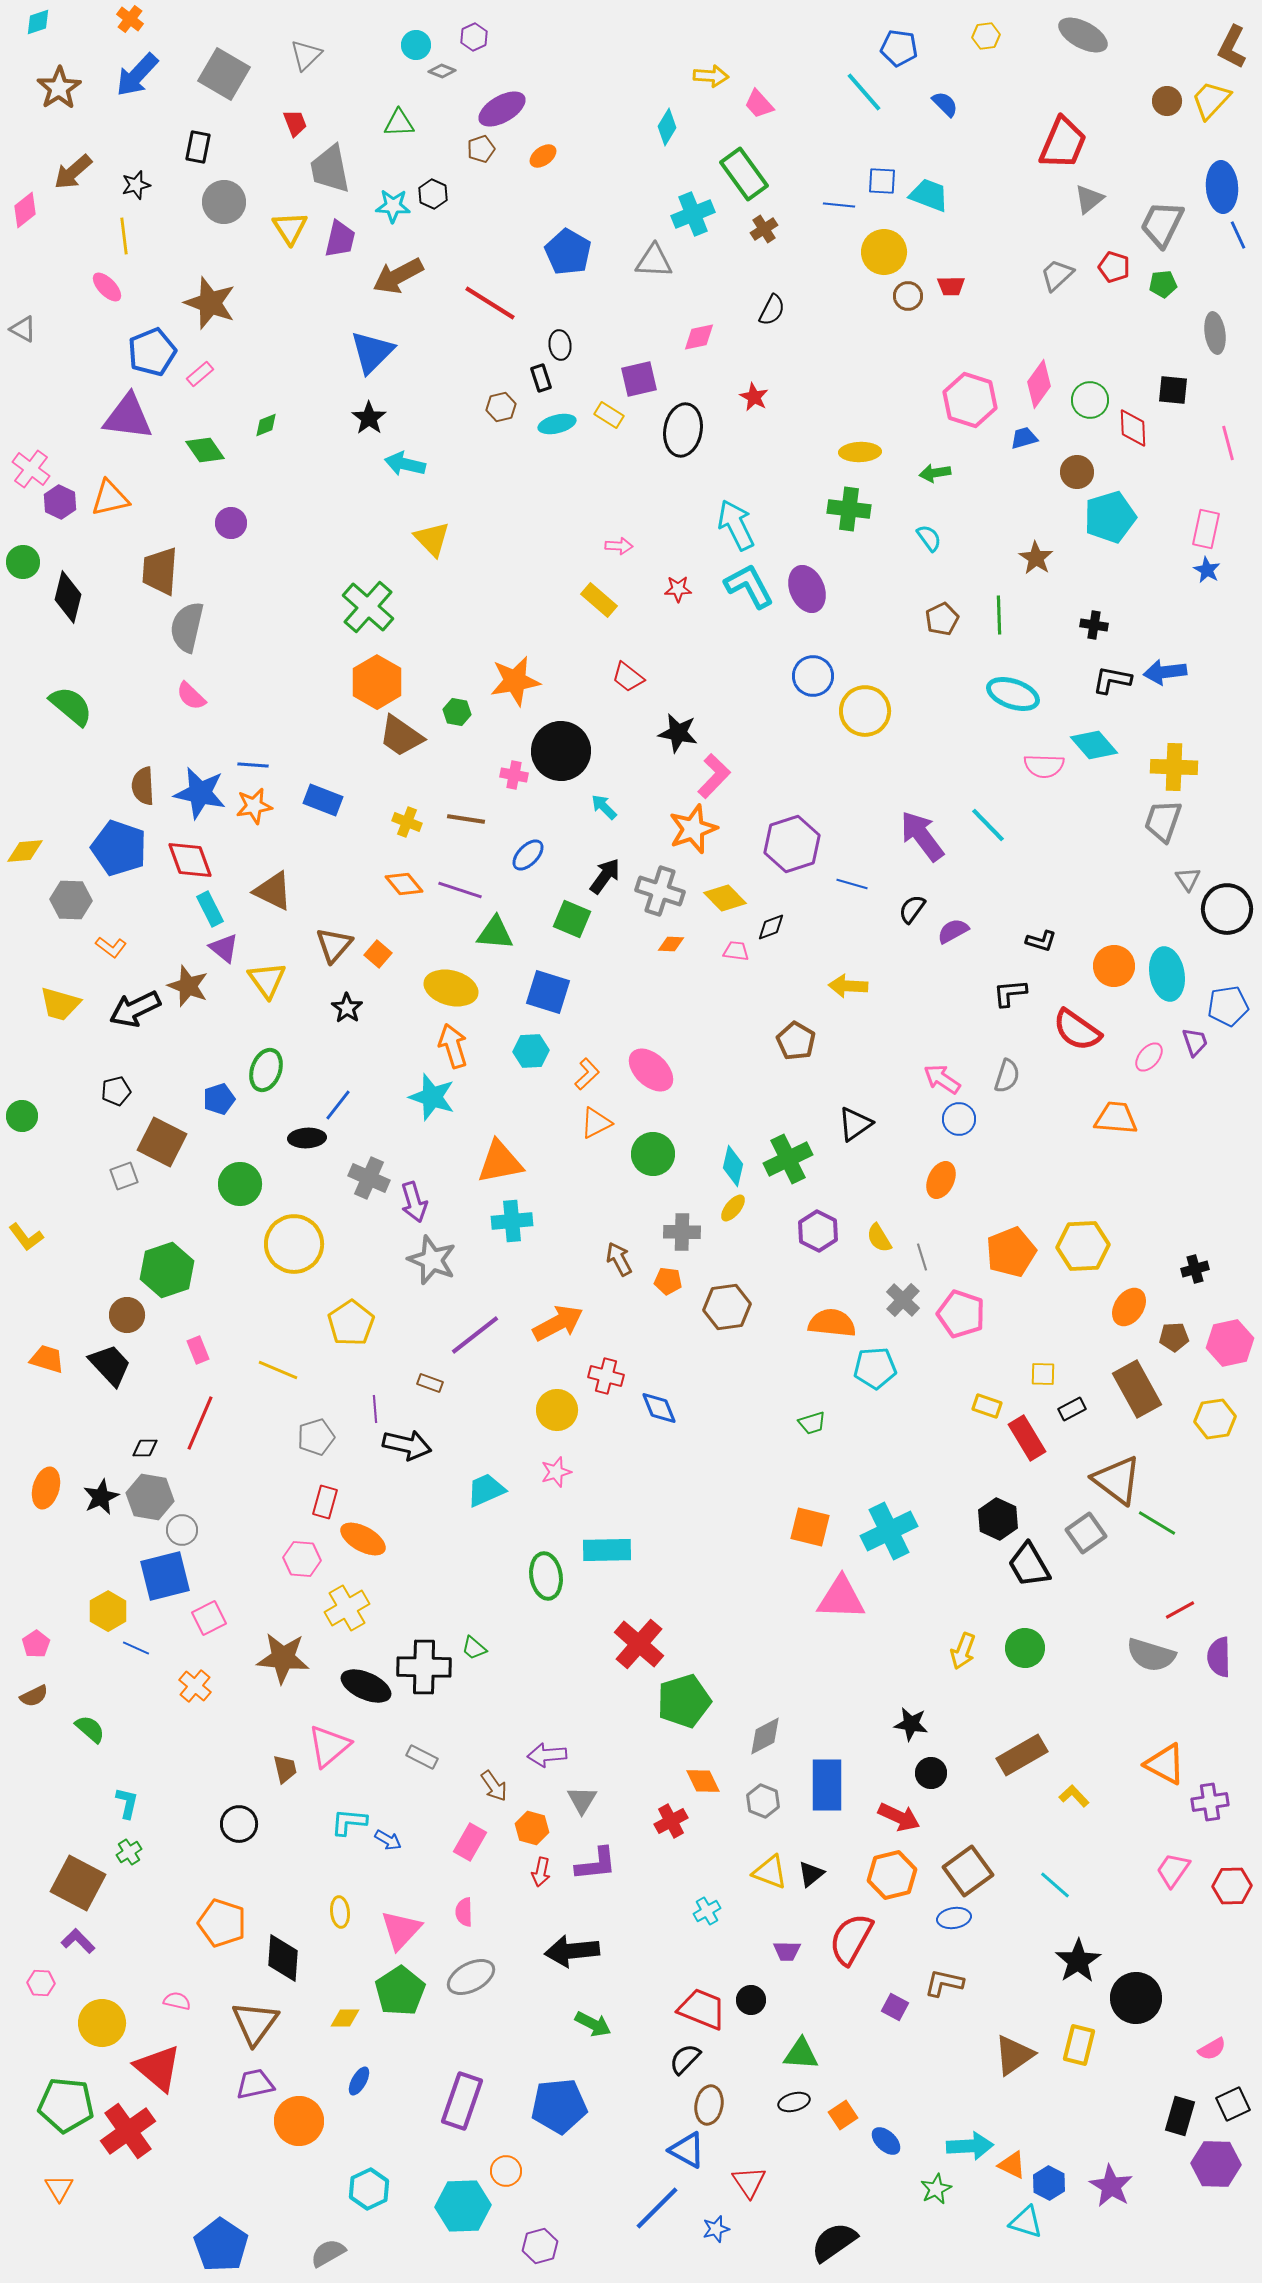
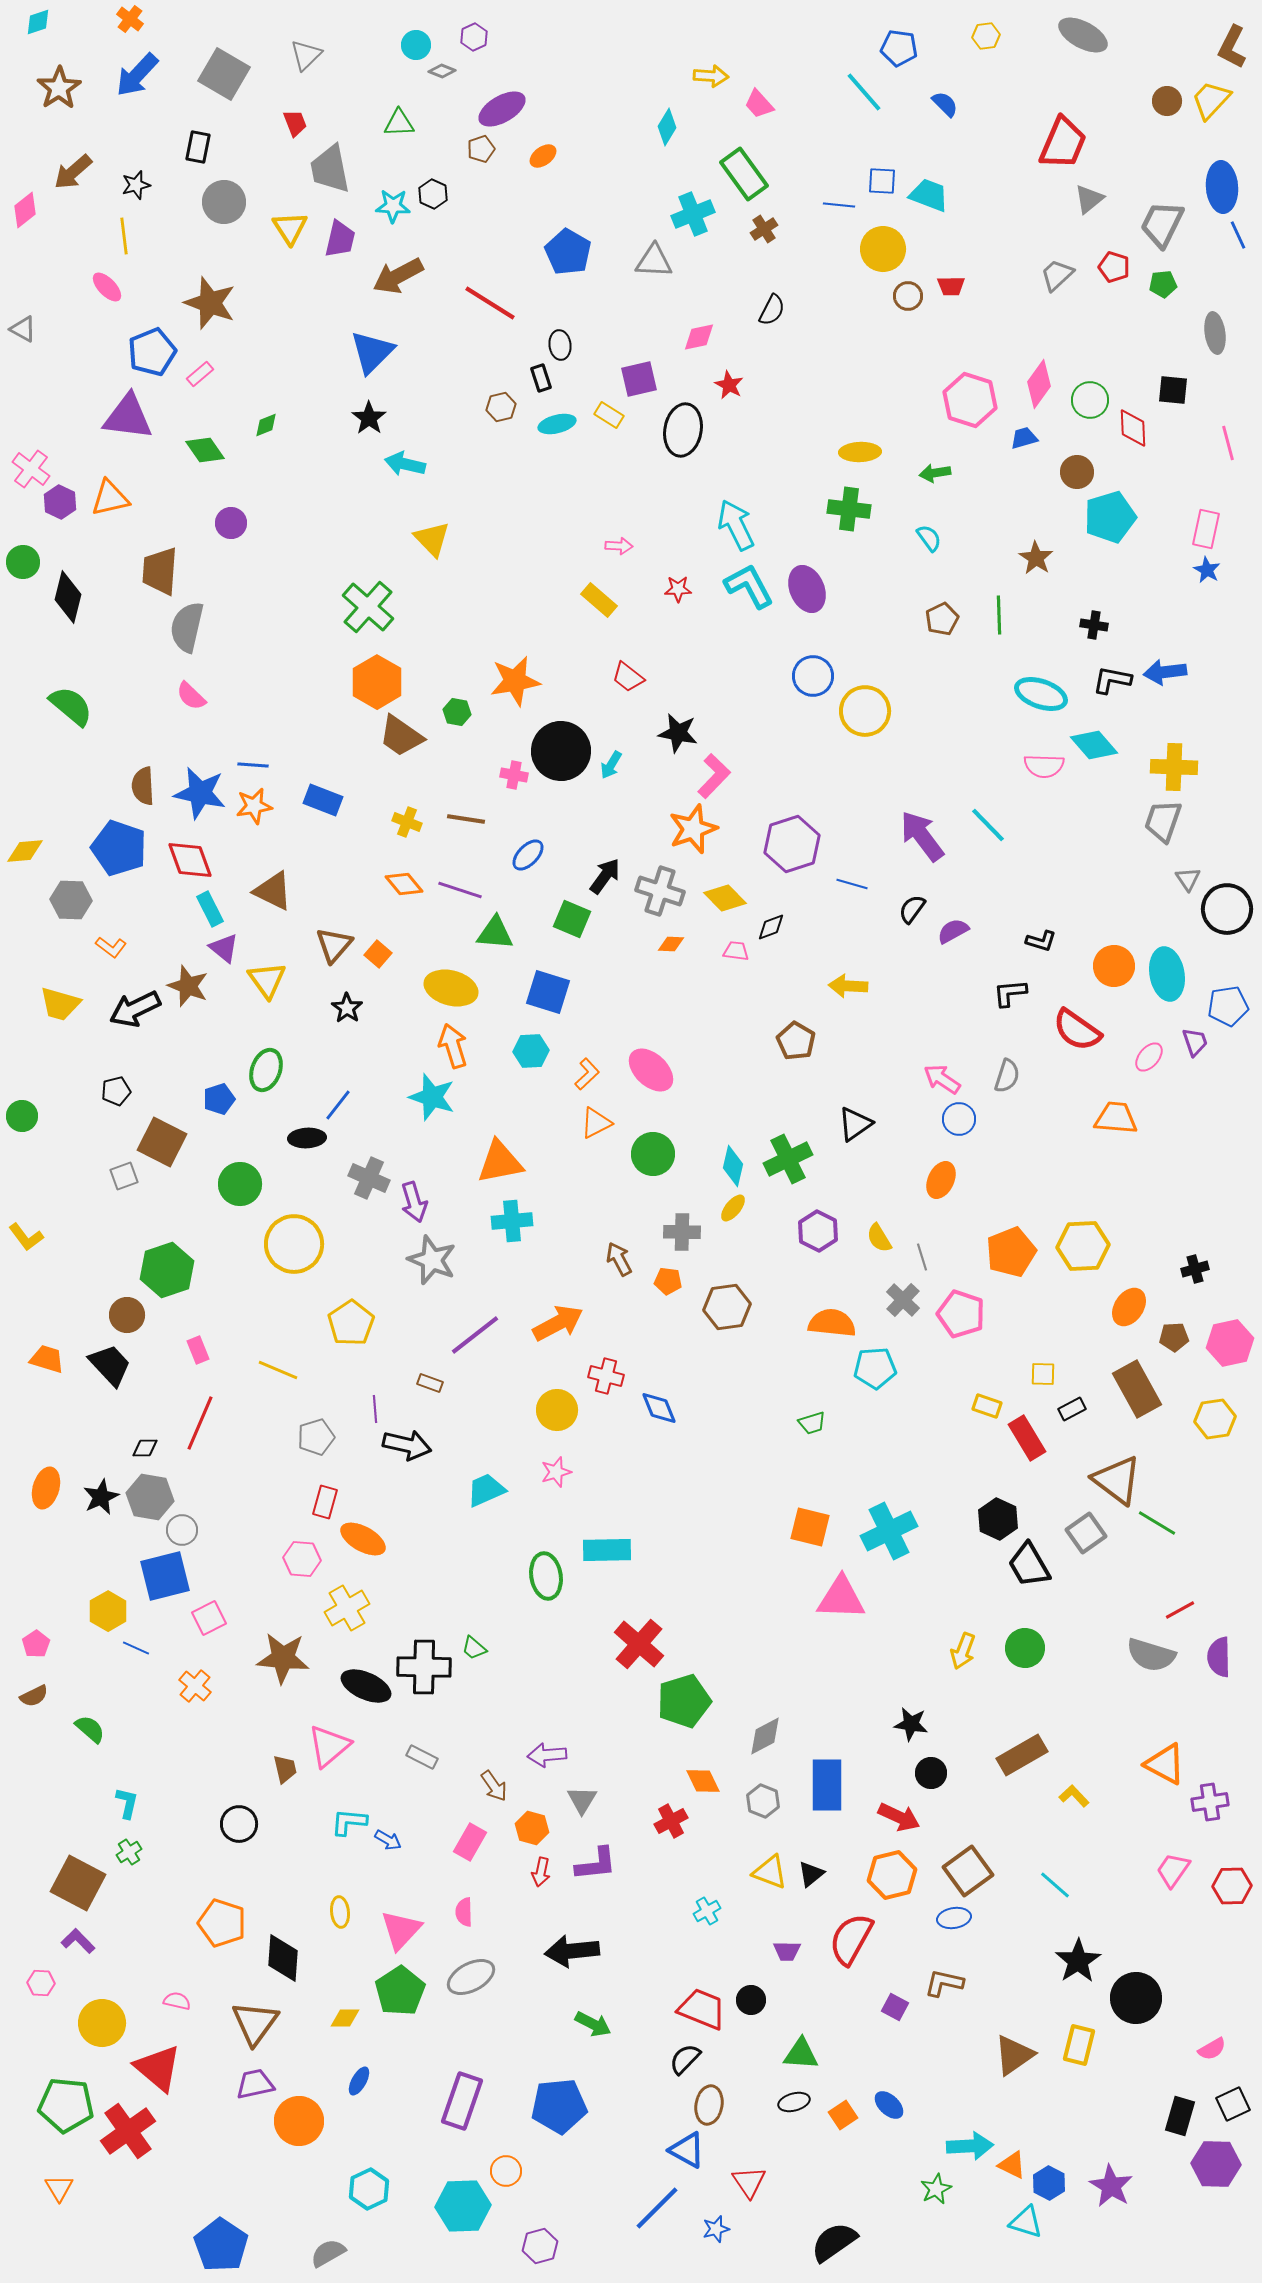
yellow circle at (884, 252): moved 1 px left, 3 px up
red star at (754, 397): moved 25 px left, 12 px up
cyan ellipse at (1013, 694): moved 28 px right
cyan arrow at (604, 807): moved 7 px right, 42 px up; rotated 104 degrees counterclockwise
blue ellipse at (886, 2141): moved 3 px right, 36 px up
